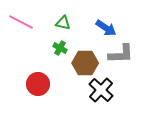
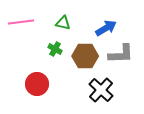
pink line: rotated 35 degrees counterclockwise
blue arrow: rotated 65 degrees counterclockwise
green cross: moved 5 px left, 1 px down
brown hexagon: moved 7 px up
red circle: moved 1 px left
